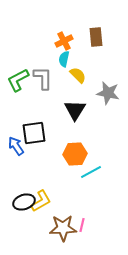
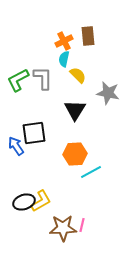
brown rectangle: moved 8 px left, 1 px up
